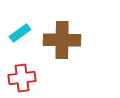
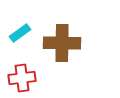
brown cross: moved 3 px down
